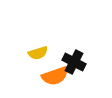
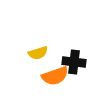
black cross: rotated 20 degrees counterclockwise
